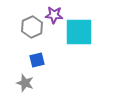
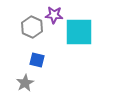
gray hexagon: rotated 10 degrees counterclockwise
blue square: rotated 28 degrees clockwise
gray star: rotated 24 degrees clockwise
